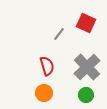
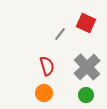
gray line: moved 1 px right
